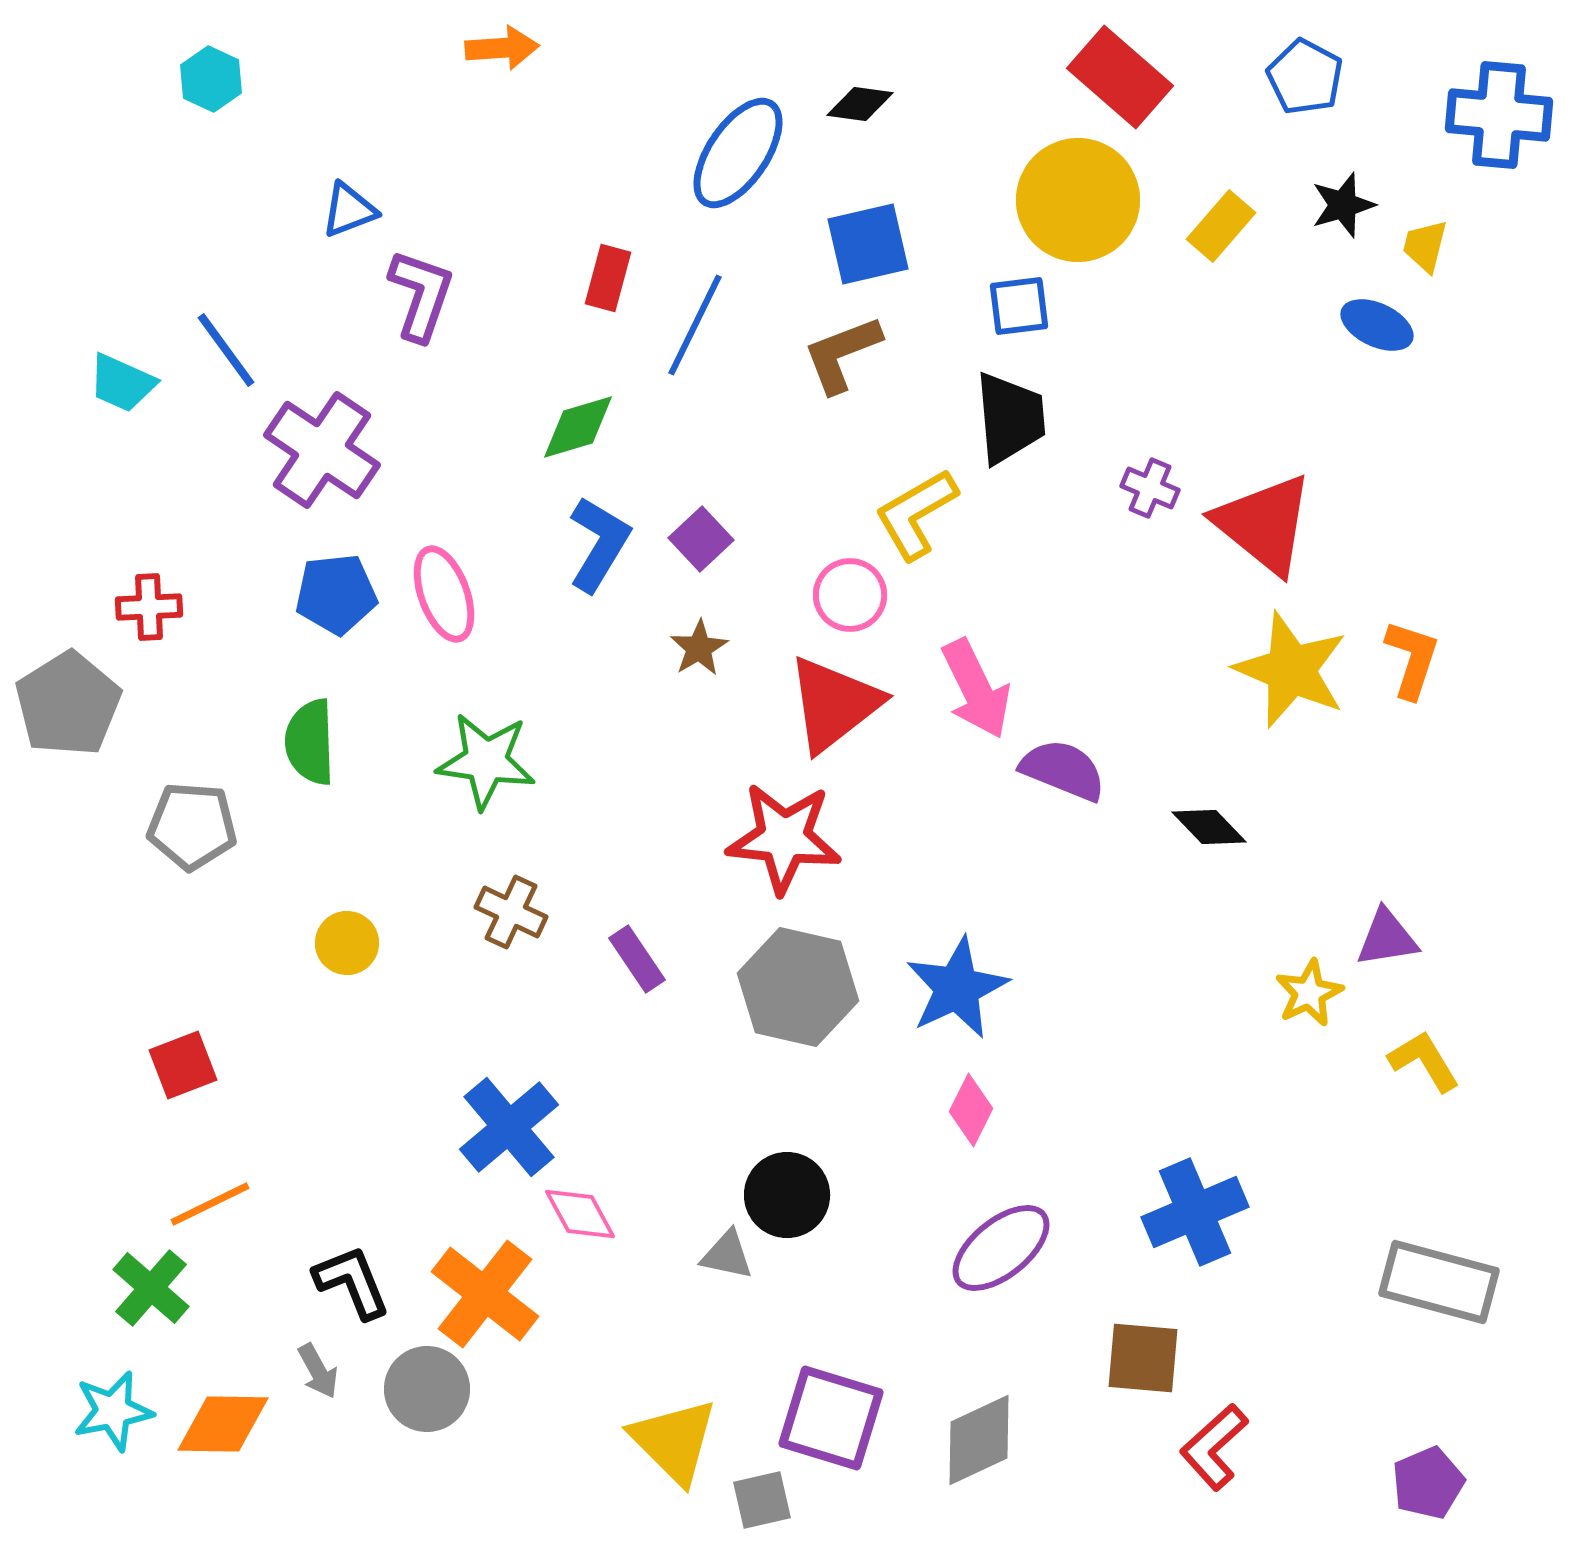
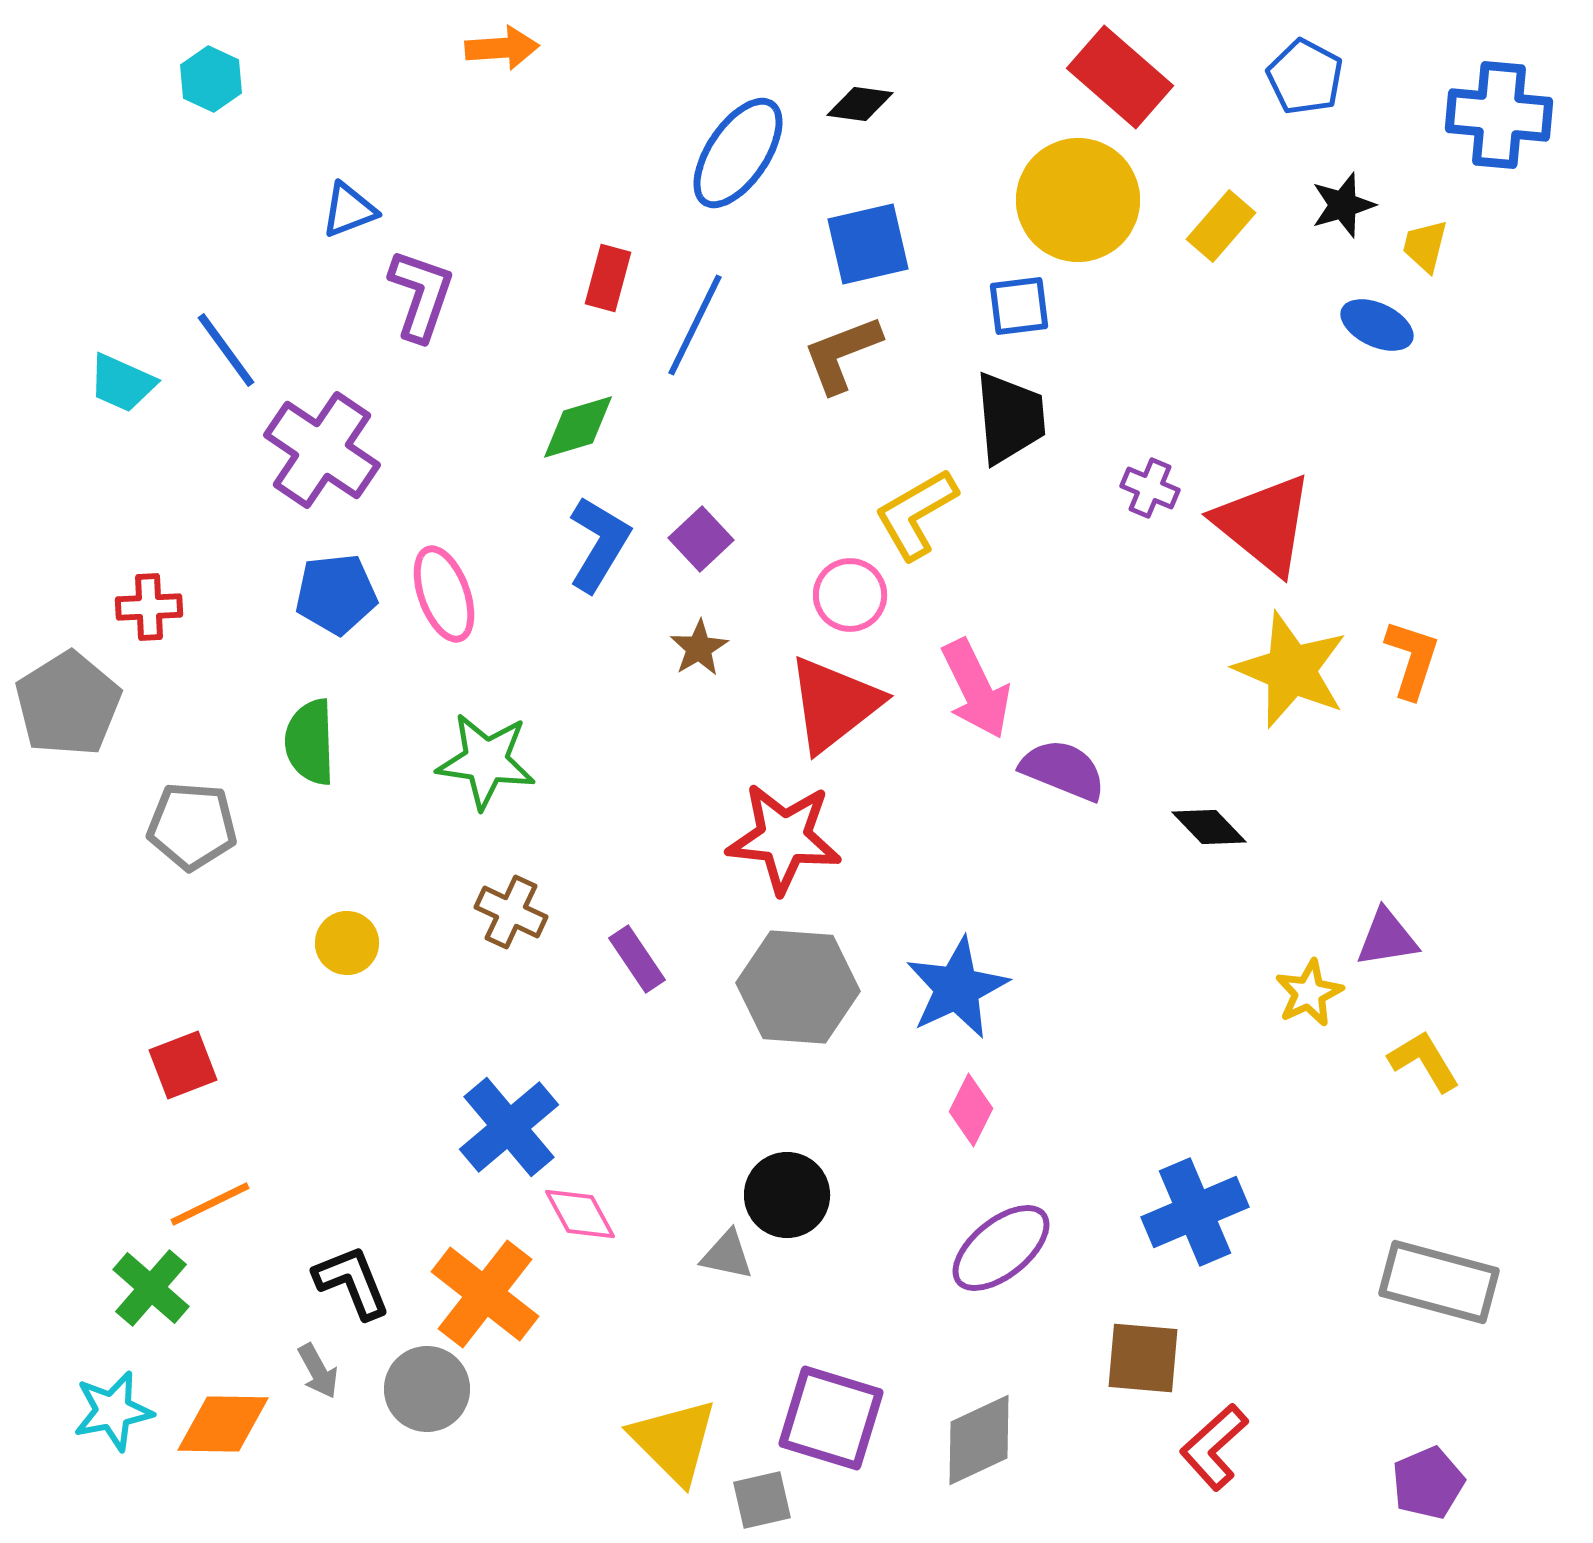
gray hexagon at (798, 987): rotated 9 degrees counterclockwise
